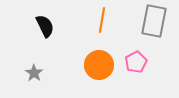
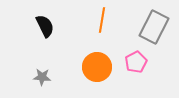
gray rectangle: moved 6 px down; rotated 16 degrees clockwise
orange circle: moved 2 px left, 2 px down
gray star: moved 8 px right, 4 px down; rotated 30 degrees counterclockwise
